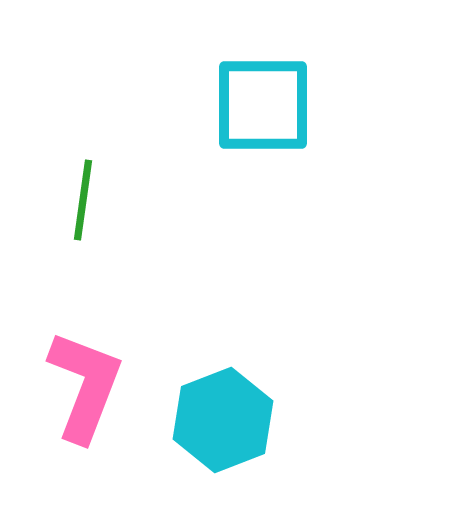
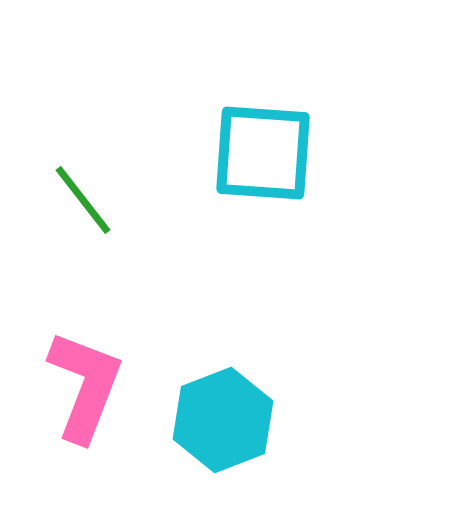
cyan square: moved 48 px down; rotated 4 degrees clockwise
green line: rotated 46 degrees counterclockwise
